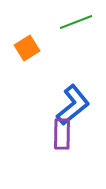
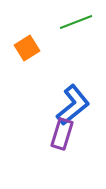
purple rectangle: rotated 16 degrees clockwise
